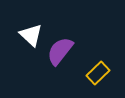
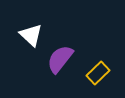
purple semicircle: moved 8 px down
